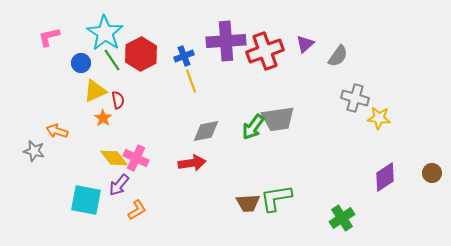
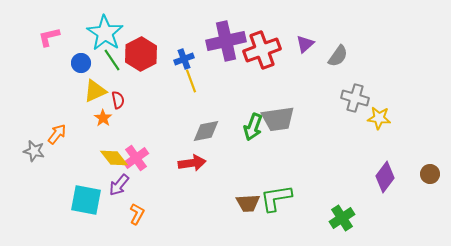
purple cross: rotated 9 degrees counterclockwise
red cross: moved 3 px left, 1 px up
blue cross: moved 3 px down
green arrow: rotated 16 degrees counterclockwise
orange arrow: moved 3 px down; rotated 110 degrees clockwise
pink cross: rotated 30 degrees clockwise
brown circle: moved 2 px left, 1 px down
purple diamond: rotated 20 degrees counterclockwise
orange L-shape: moved 4 px down; rotated 30 degrees counterclockwise
